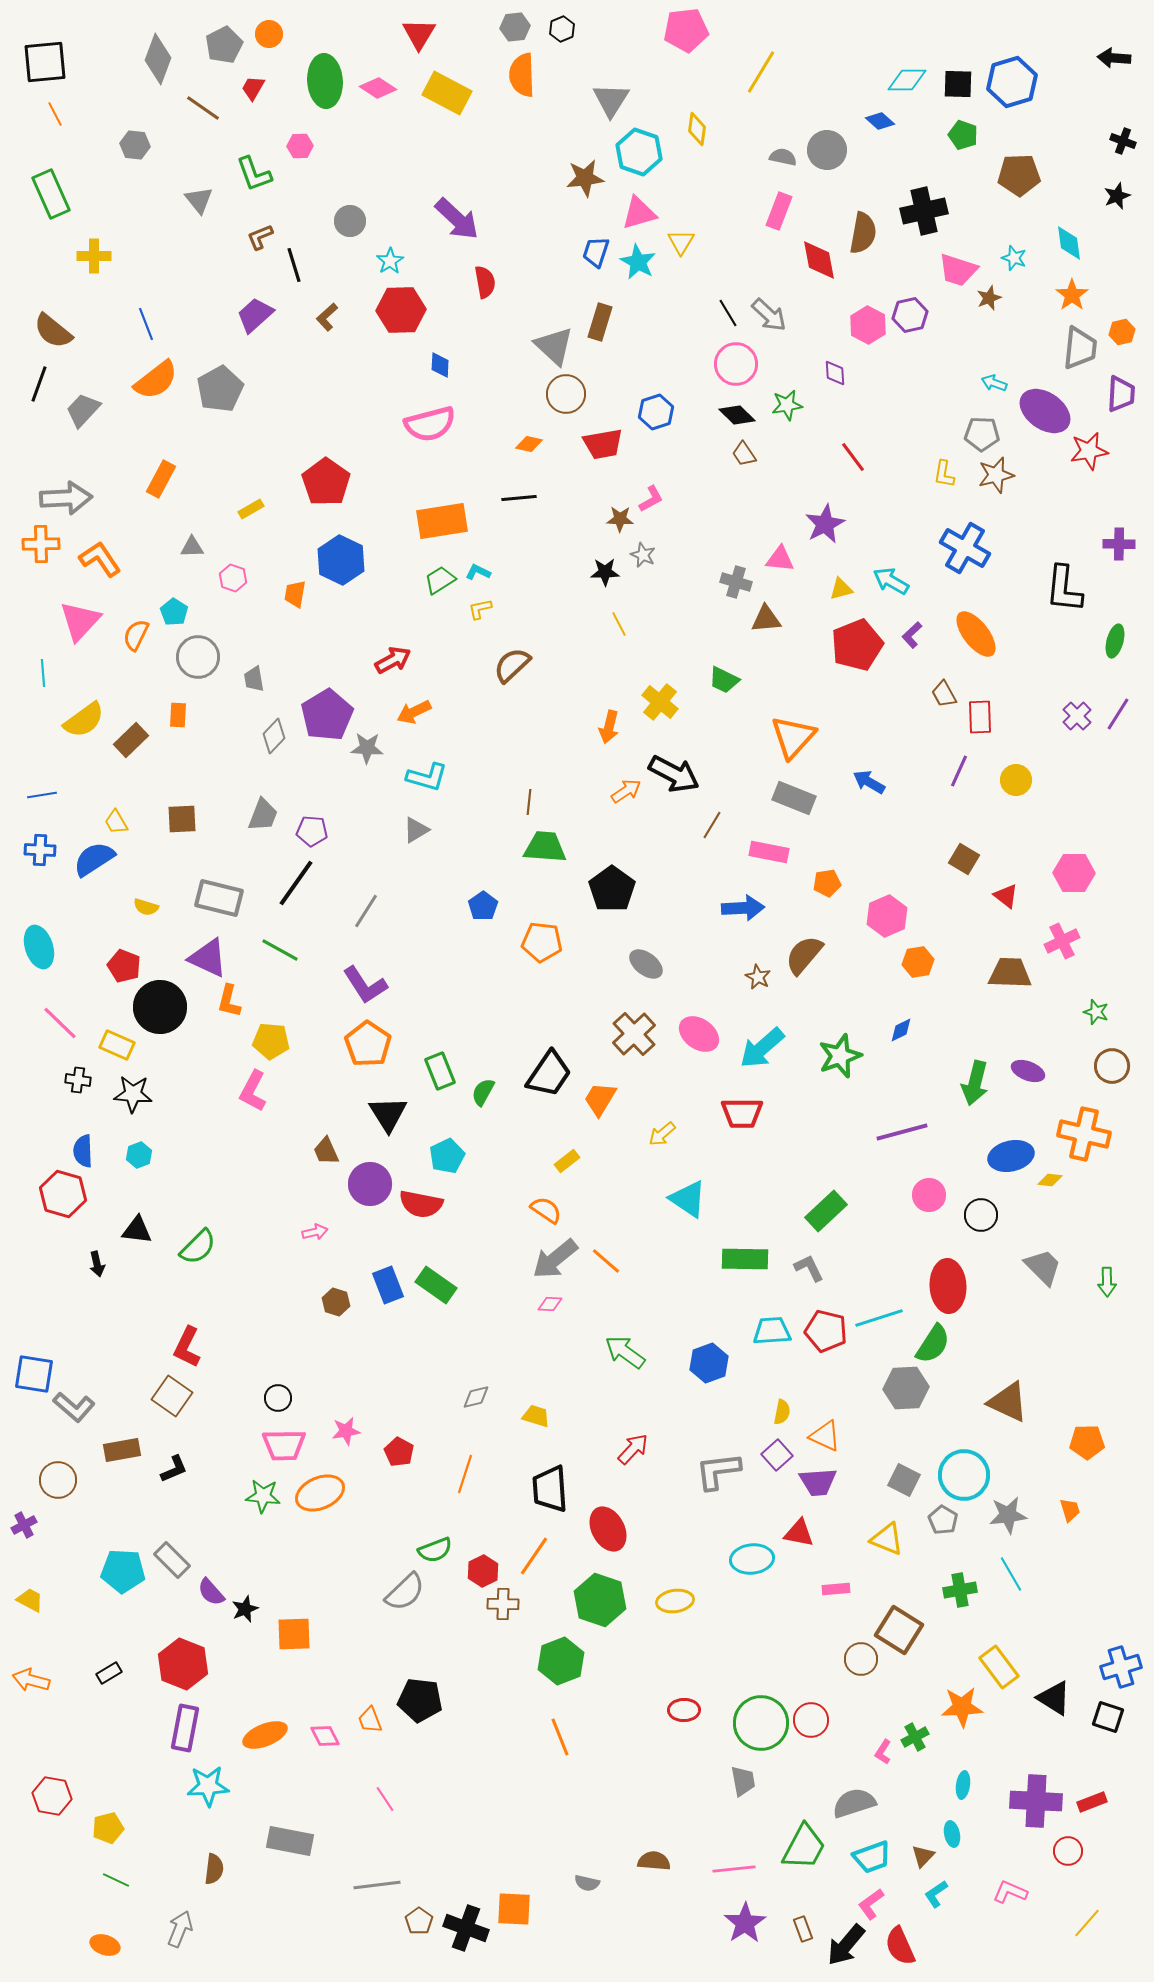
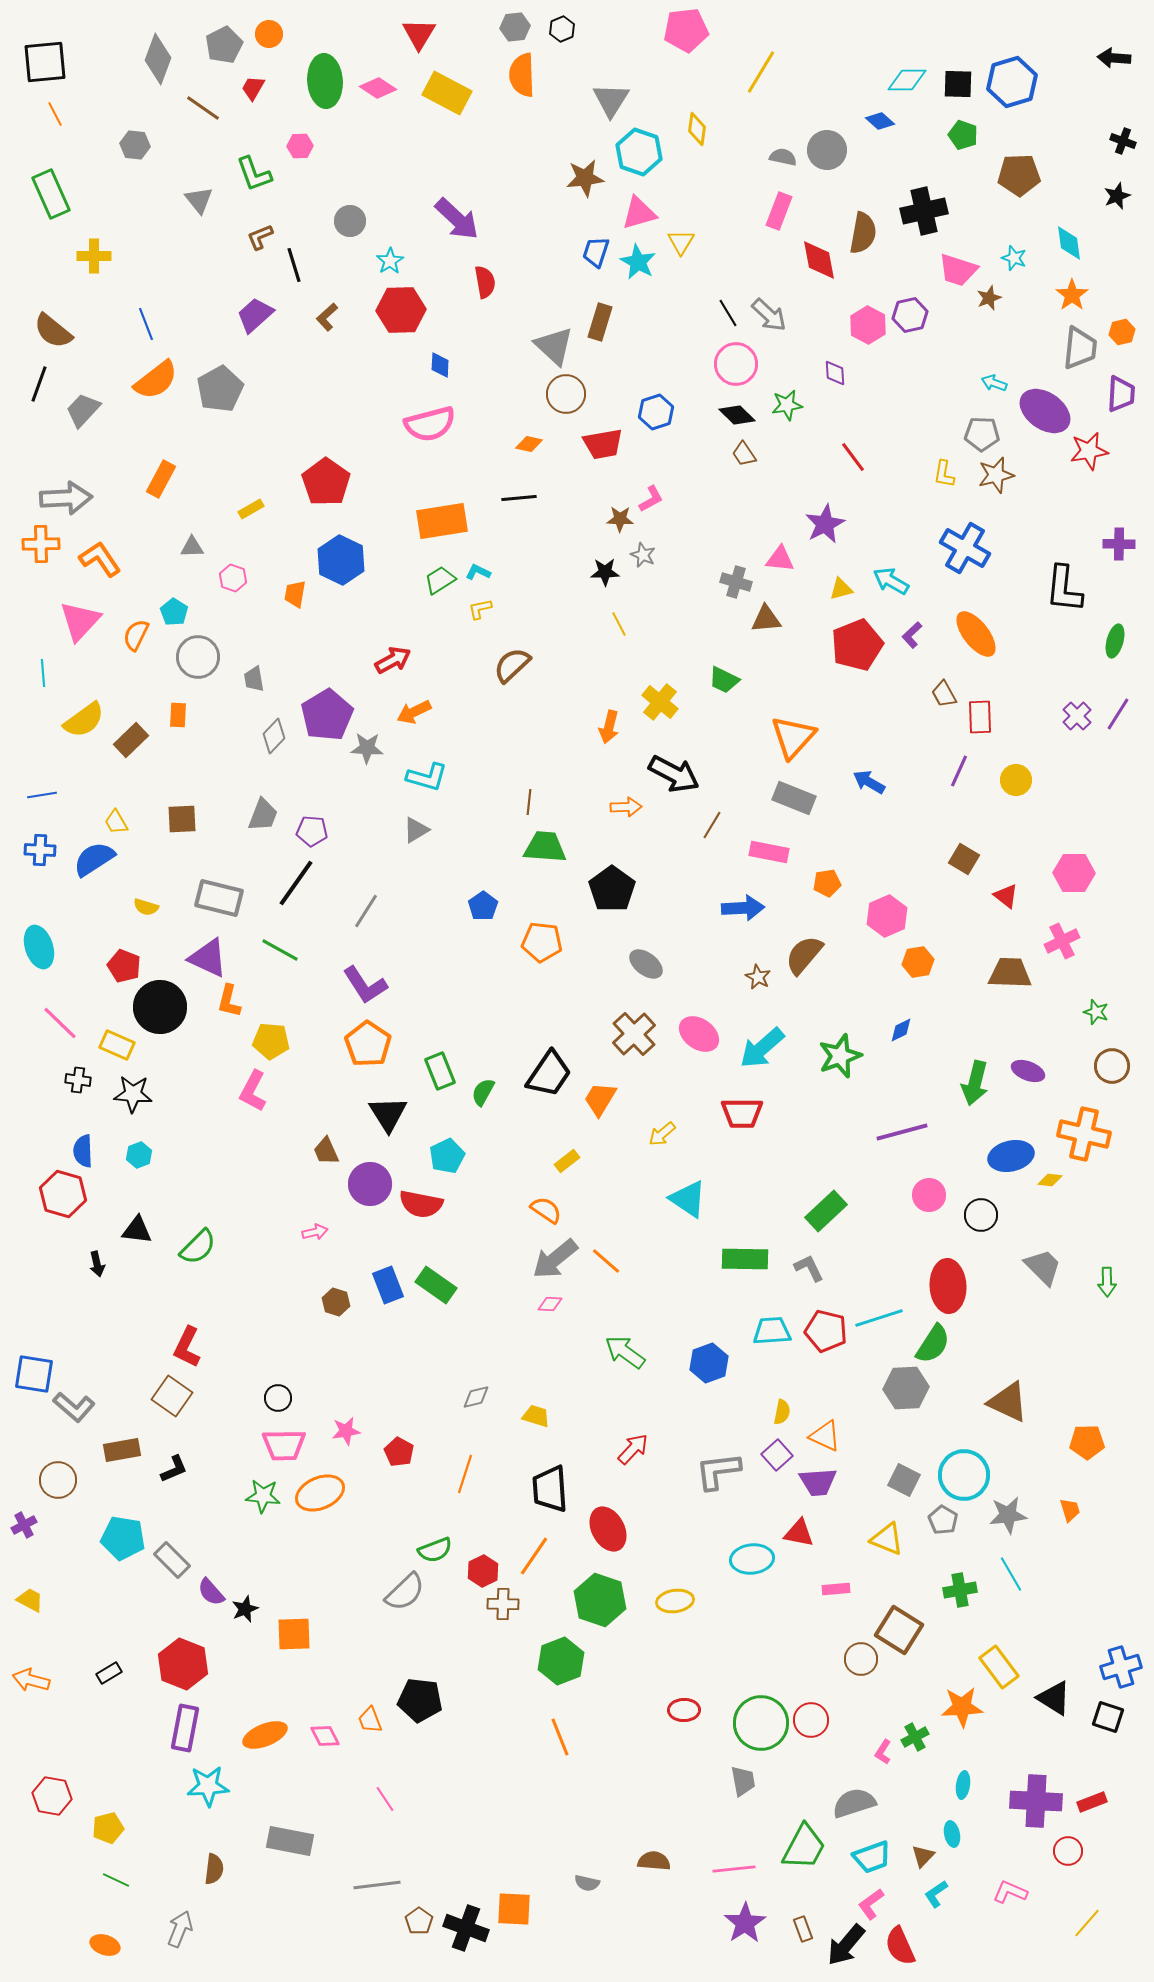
orange arrow at (626, 791): moved 16 px down; rotated 32 degrees clockwise
cyan pentagon at (123, 1571): moved 33 px up; rotated 6 degrees clockwise
